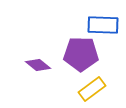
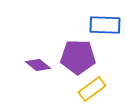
blue rectangle: moved 2 px right
purple pentagon: moved 3 px left, 3 px down
